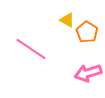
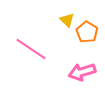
yellow triangle: rotated 14 degrees clockwise
pink arrow: moved 6 px left, 1 px up
